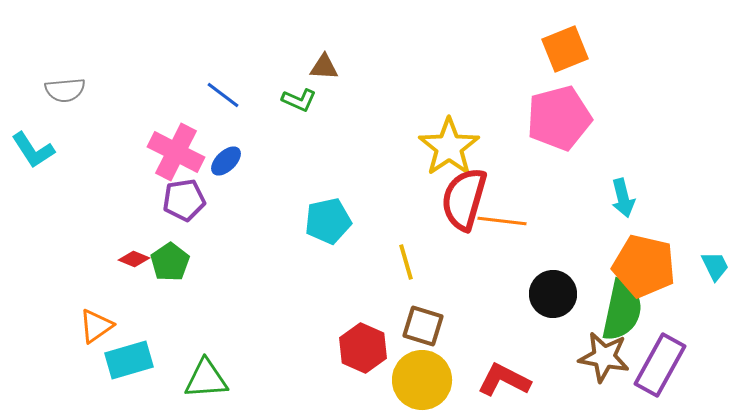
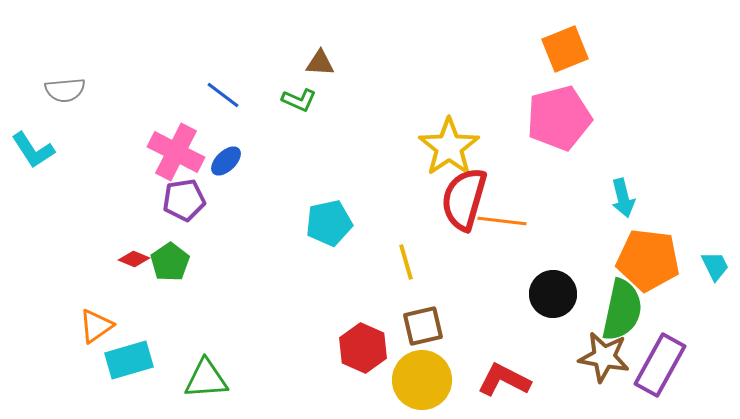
brown triangle: moved 4 px left, 4 px up
cyan pentagon: moved 1 px right, 2 px down
orange pentagon: moved 4 px right, 6 px up; rotated 6 degrees counterclockwise
brown square: rotated 30 degrees counterclockwise
